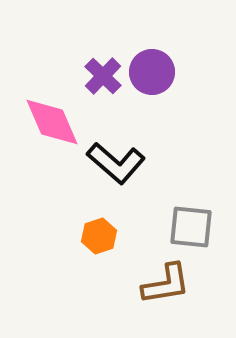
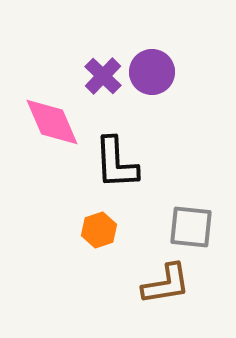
black L-shape: rotated 46 degrees clockwise
orange hexagon: moved 6 px up
